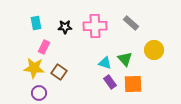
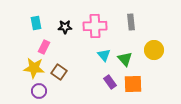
gray rectangle: moved 1 px up; rotated 42 degrees clockwise
cyan triangle: moved 1 px left, 8 px up; rotated 32 degrees clockwise
purple circle: moved 2 px up
